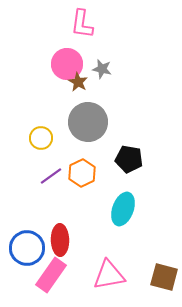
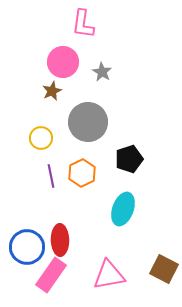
pink L-shape: moved 1 px right
pink circle: moved 4 px left, 2 px up
gray star: moved 3 px down; rotated 18 degrees clockwise
brown star: moved 26 px left, 9 px down; rotated 18 degrees clockwise
black pentagon: rotated 28 degrees counterclockwise
purple line: rotated 65 degrees counterclockwise
blue circle: moved 1 px up
brown square: moved 8 px up; rotated 12 degrees clockwise
